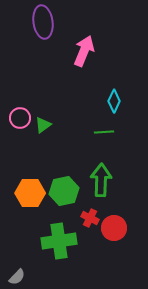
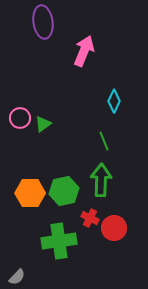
green triangle: moved 1 px up
green line: moved 9 px down; rotated 72 degrees clockwise
